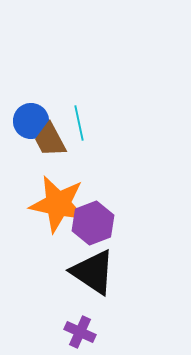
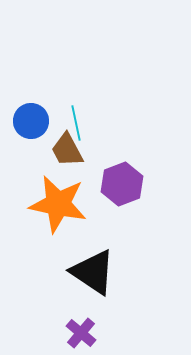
cyan line: moved 3 px left
brown trapezoid: moved 17 px right, 10 px down
purple hexagon: moved 29 px right, 39 px up
purple cross: moved 1 px right, 1 px down; rotated 16 degrees clockwise
